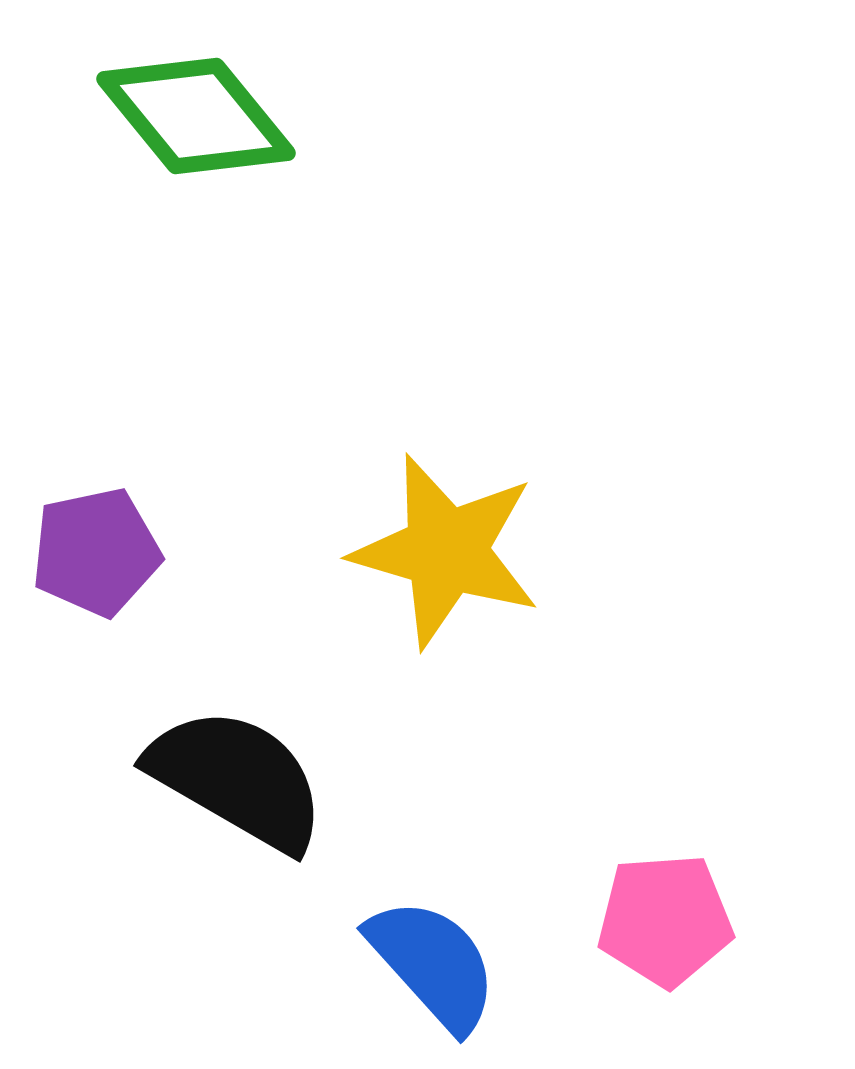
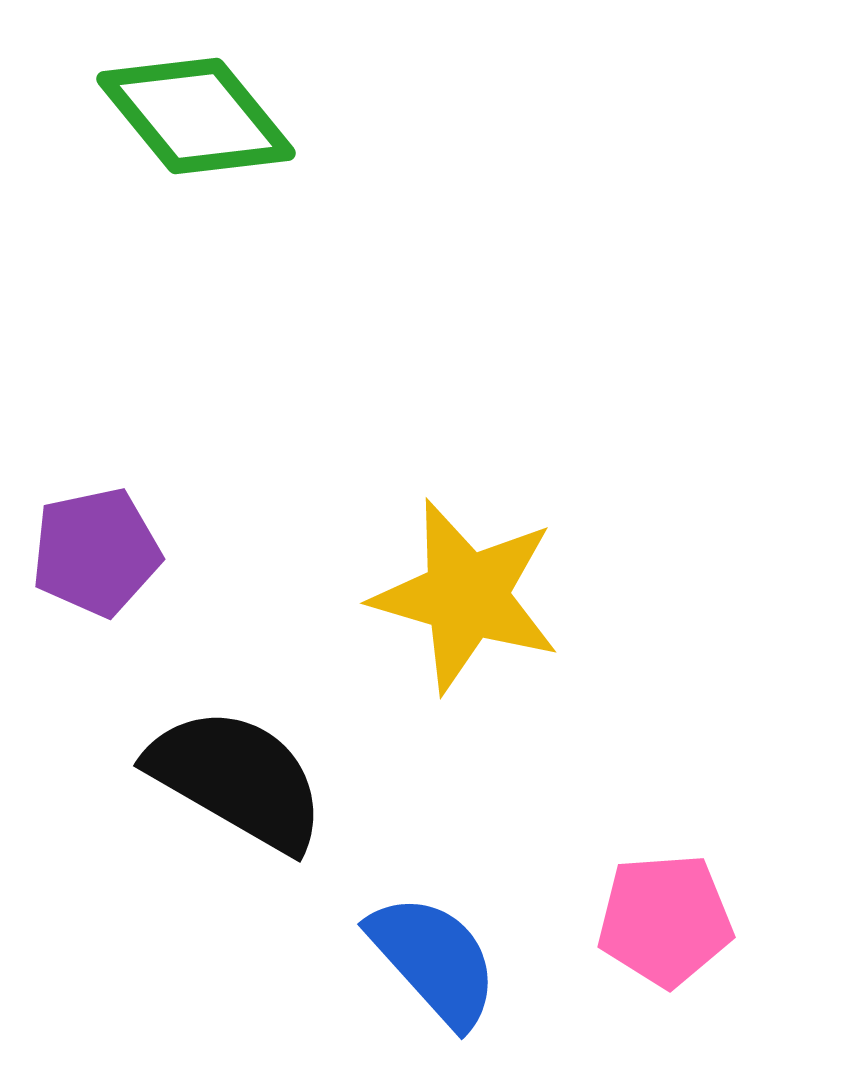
yellow star: moved 20 px right, 45 px down
blue semicircle: moved 1 px right, 4 px up
